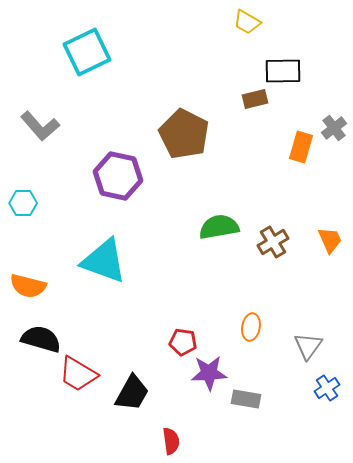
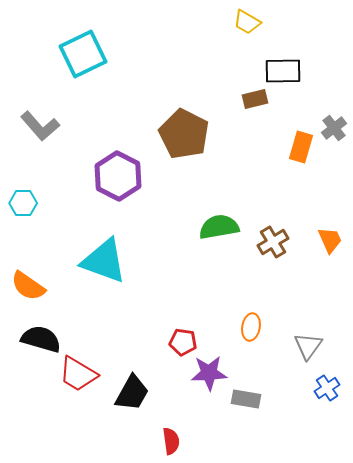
cyan square: moved 4 px left, 2 px down
purple hexagon: rotated 15 degrees clockwise
orange semicircle: rotated 21 degrees clockwise
